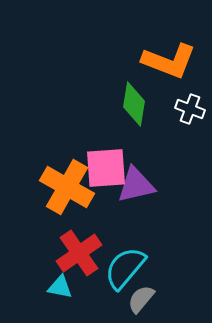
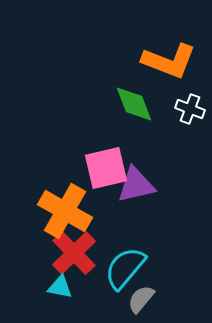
green diamond: rotated 30 degrees counterclockwise
pink square: rotated 9 degrees counterclockwise
orange cross: moved 2 px left, 24 px down
red cross: moved 5 px left; rotated 9 degrees counterclockwise
